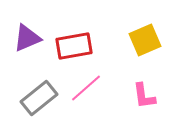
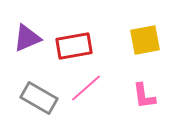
yellow square: rotated 12 degrees clockwise
gray rectangle: rotated 69 degrees clockwise
